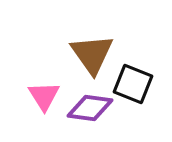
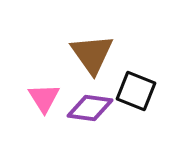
black square: moved 3 px right, 7 px down
pink triangle: moved 2 px down
